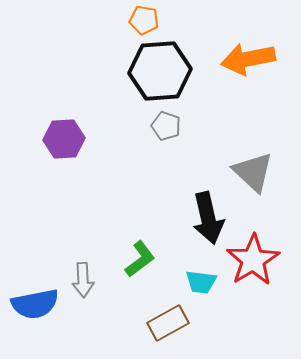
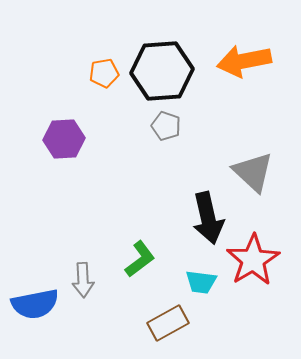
orange pentagon: moved 40 px left, 53 px down; rotated 20 degrees counterclockwise
orange arrow: moved 4 px left, 2 px down
black hexagon: moved 2 px right
